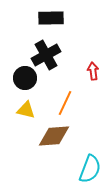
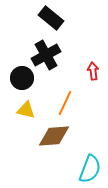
black rectangle: rotated 40 degrees clockwise
black circle: moved 3 px left
